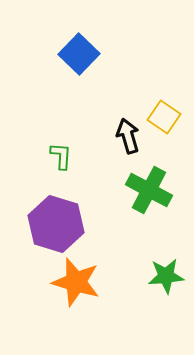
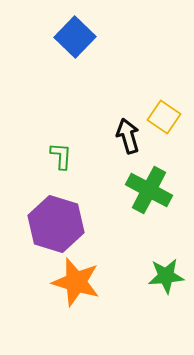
blue square: moved 4 px left, 17 px up
